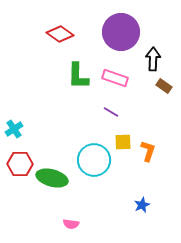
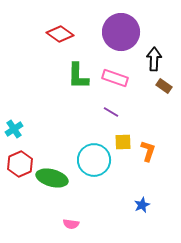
black arrow: moved 1 px right
red hexagon: rotated 25 degrees counterclockwise
